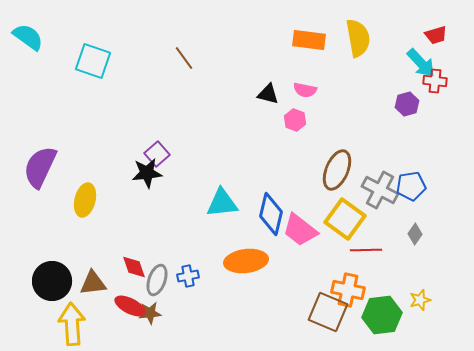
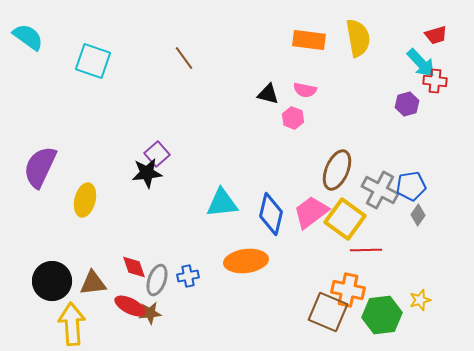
pink hexagon: moved 2 px left, 2 px up
pink trapezoid: moved 11 px right, 18 px up; rotated 105 degrees clockwise
gray diamond: moved 3 px right, 19 px up
